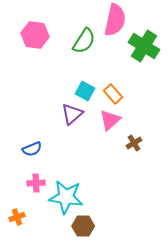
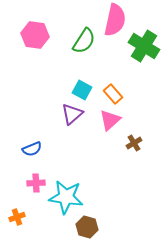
cyan square: moved 3 px left, 1 px up
brown hexagon: moved 4 px right, 1 px down; rotated 15 degrees clockwise
